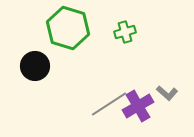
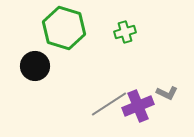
green hexagon: moved 4 px left
gray L-shape: rotated 15 degrees counterclockwise
purple cross: rotated 8 degrees clockwise
